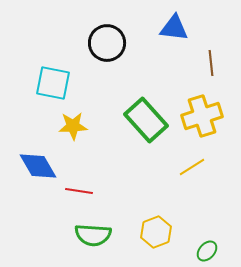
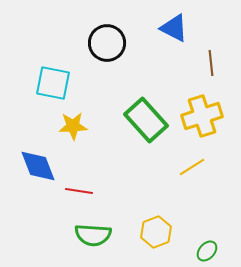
blue triangle: rotated 20 degrees clockwise
blue diamond: rotated 9 degrees clockwise
